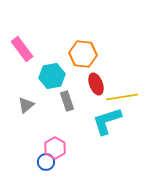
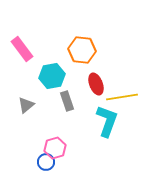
orange hexagon: moved 1 px left, 4 px up
cyan L-shape: rotated 128 degrees clockwise
pink hexagon: rotated 15 degrees clockwise
